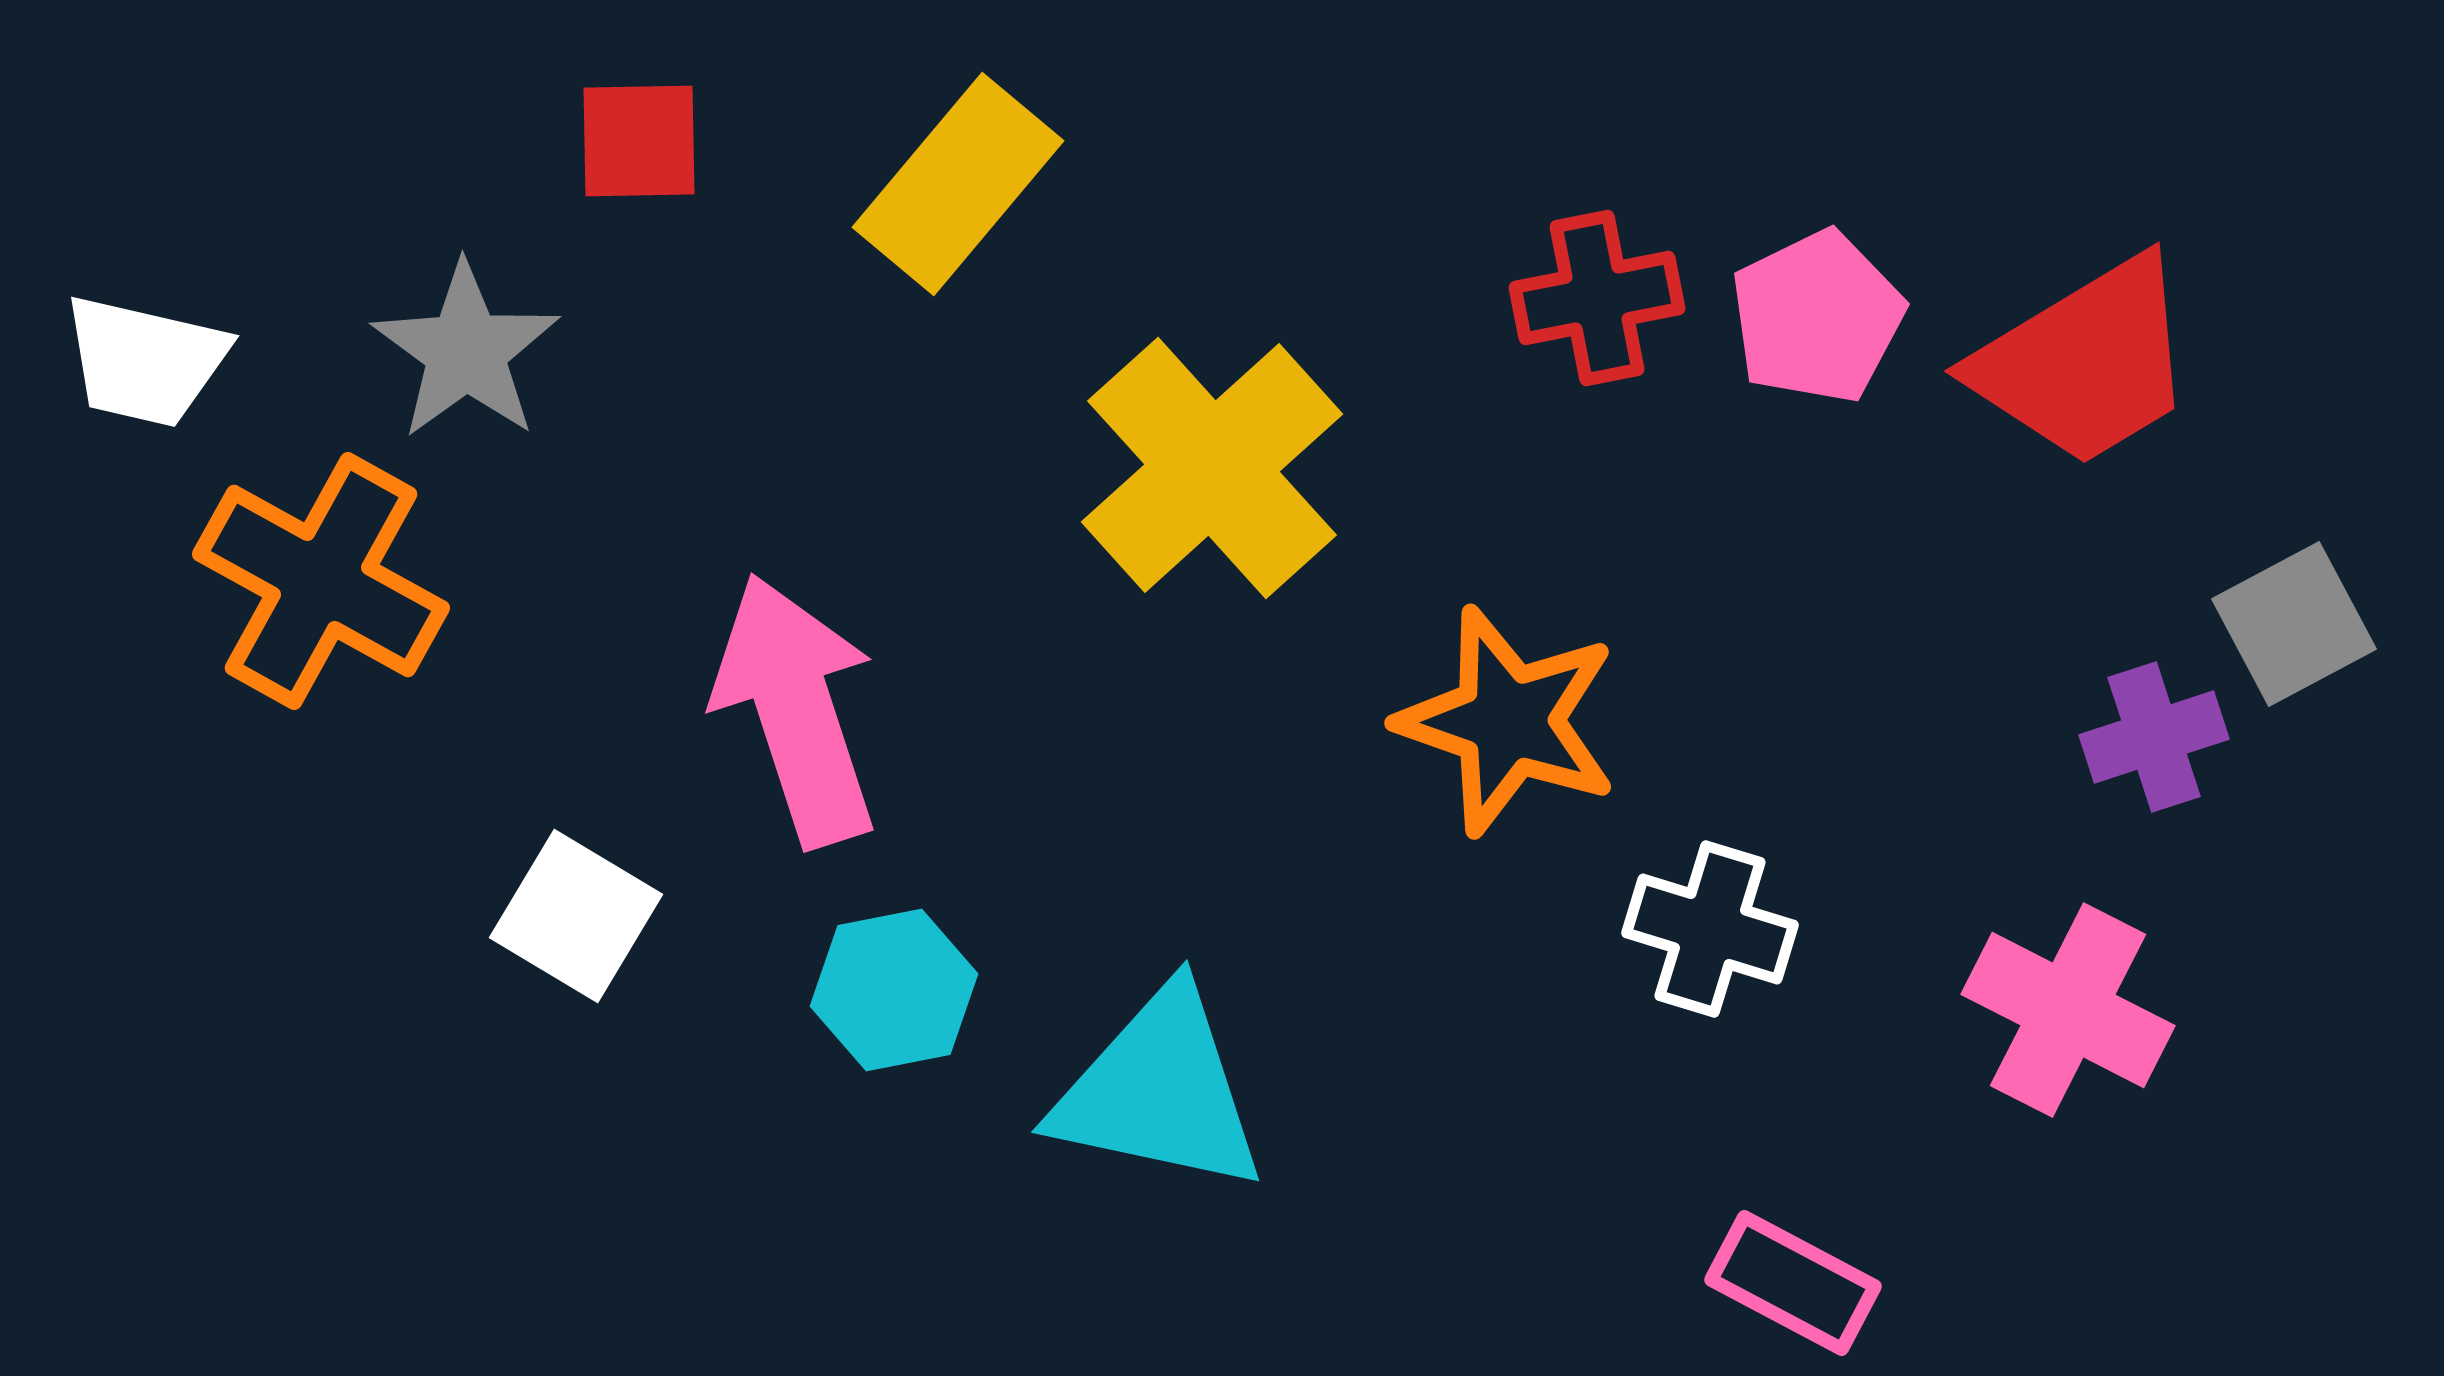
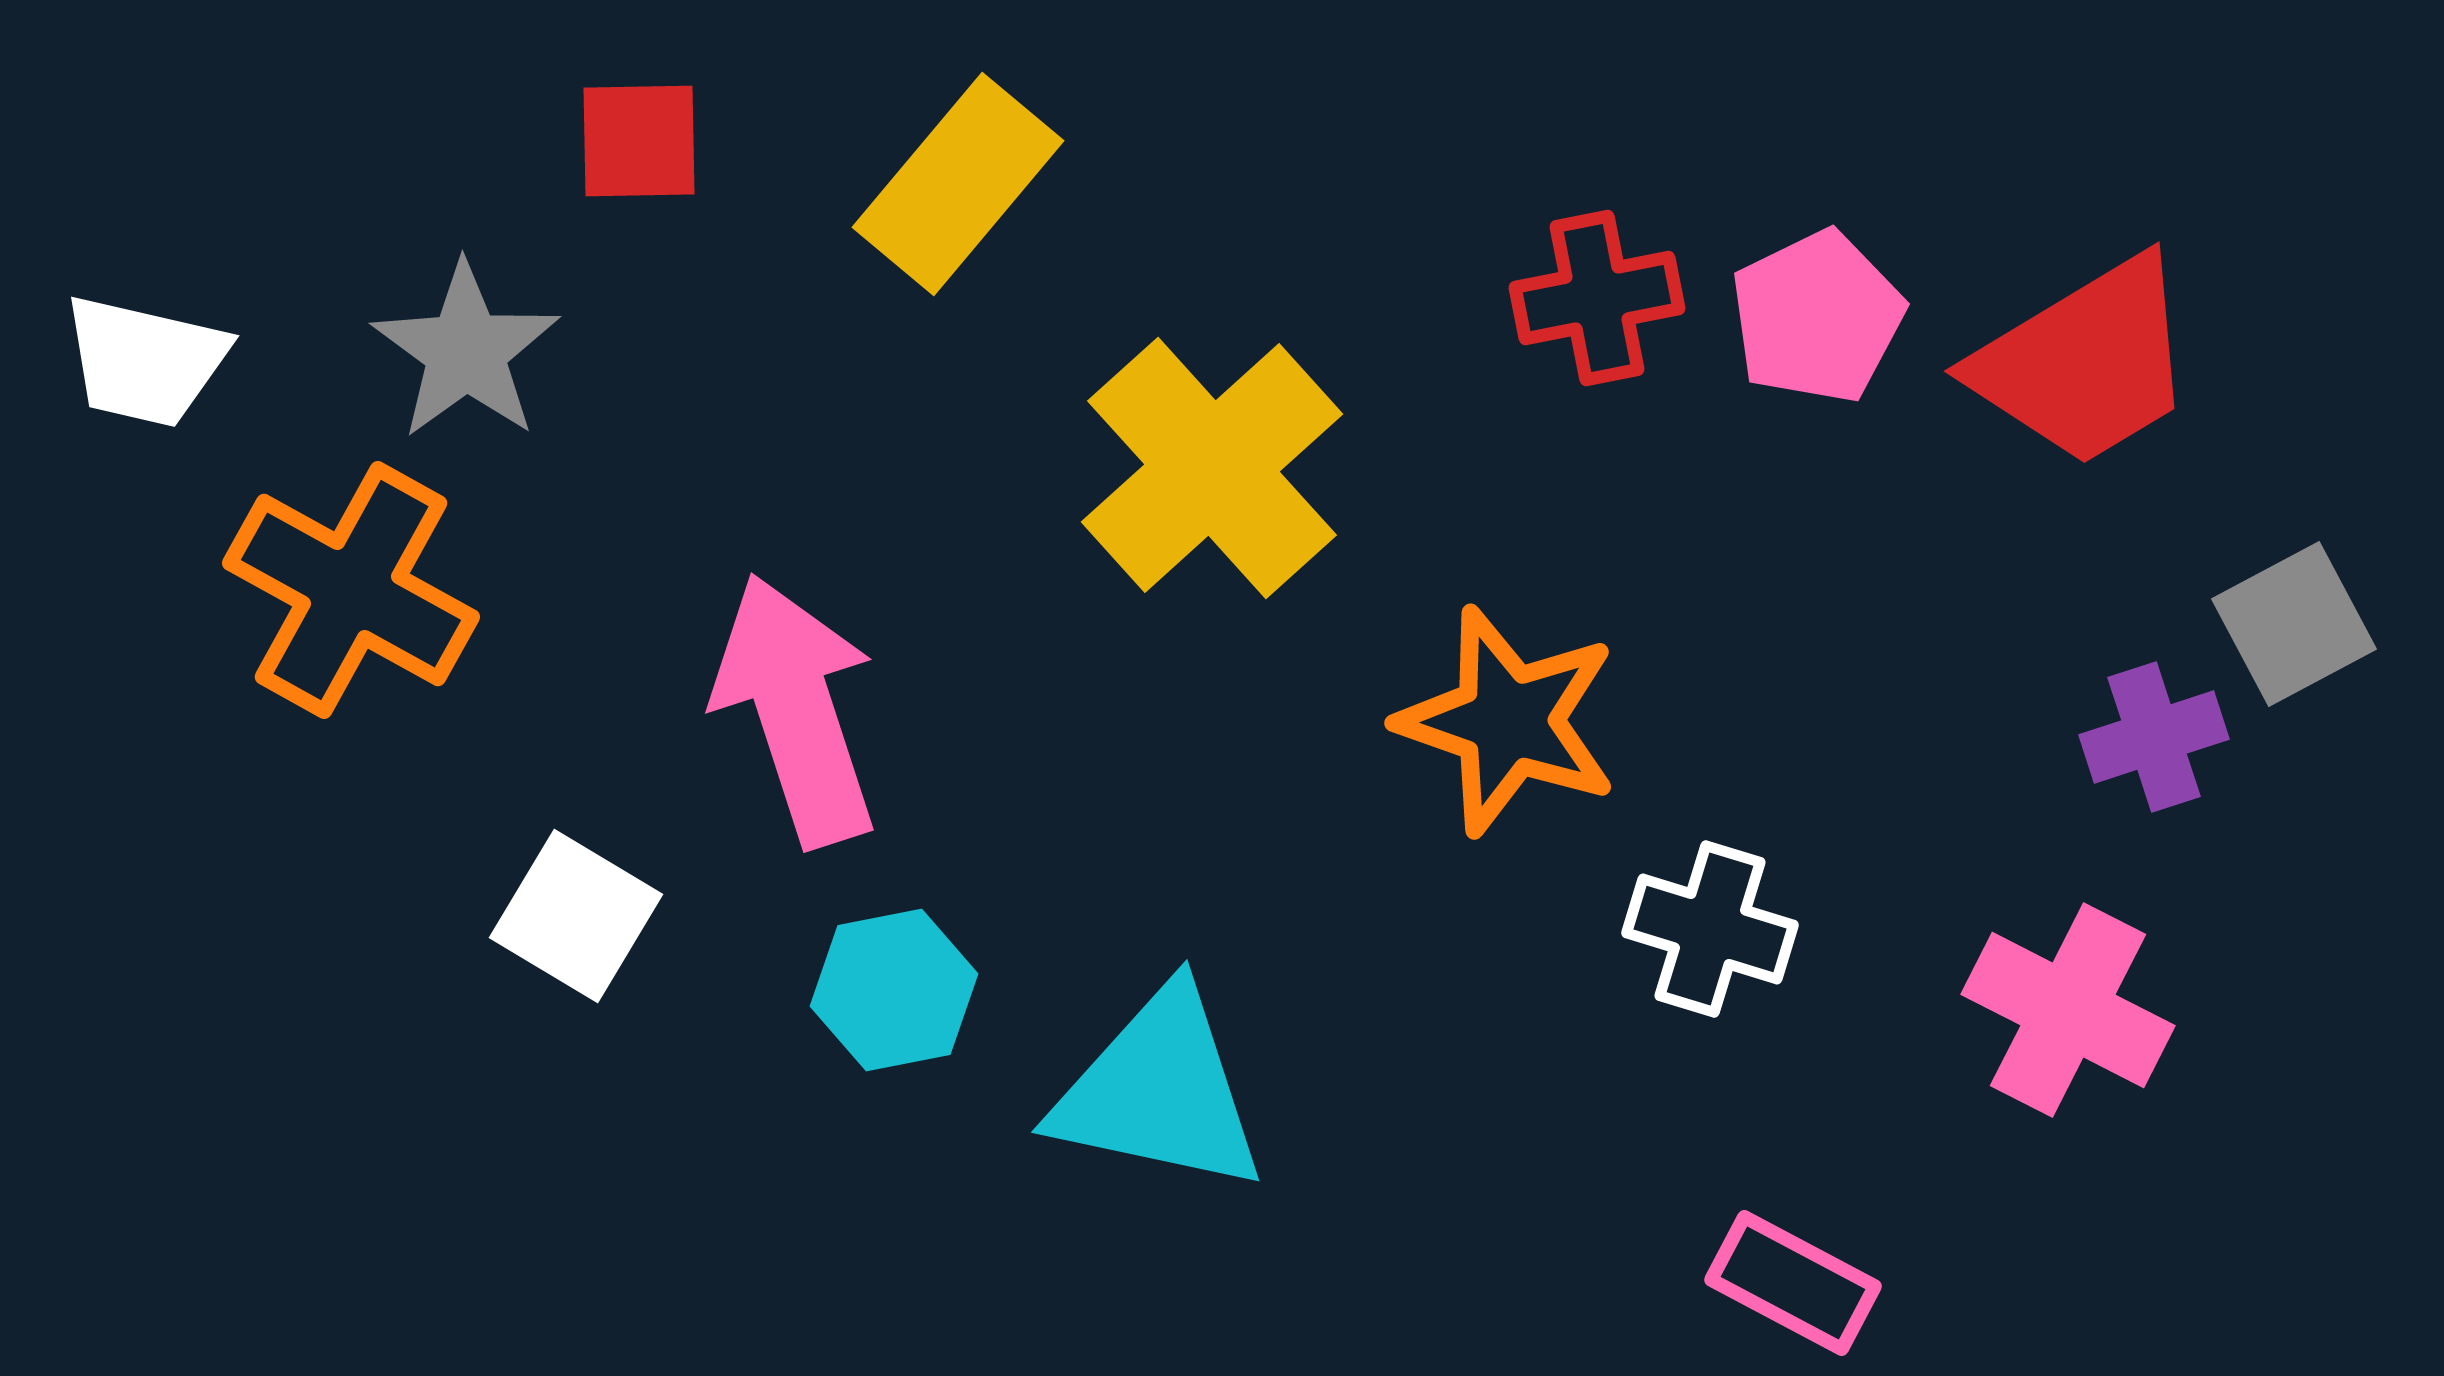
orange cross: moved 30 px right, 9 px down
